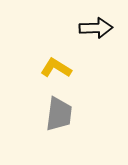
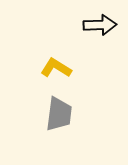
black arrow: moved 4 px right, 3 px up
